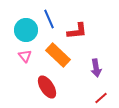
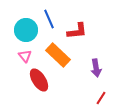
red ellipse: moved 8 px left, 7 px up
red line: rotated 16 degrees counterclockwise
